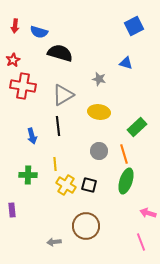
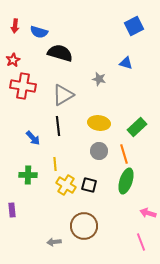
yellow ellipse: moved 11 px down
blue arrow: moved 1 px right, 2 px down; rotated 28 degrees counterclockwise
brown circle: moved 2 px left
